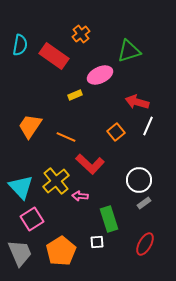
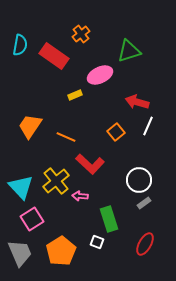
white square: rotated 24 degrees clockwise
